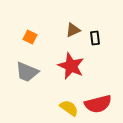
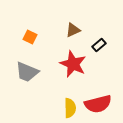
black rectangle: moved 4 px right, 7 px down; rotated 56 degrees clockwise
red star: moved 2 px right, 2 px up
yellow semicircle: moved 1 px right; rotated 54 degrees clockwise
